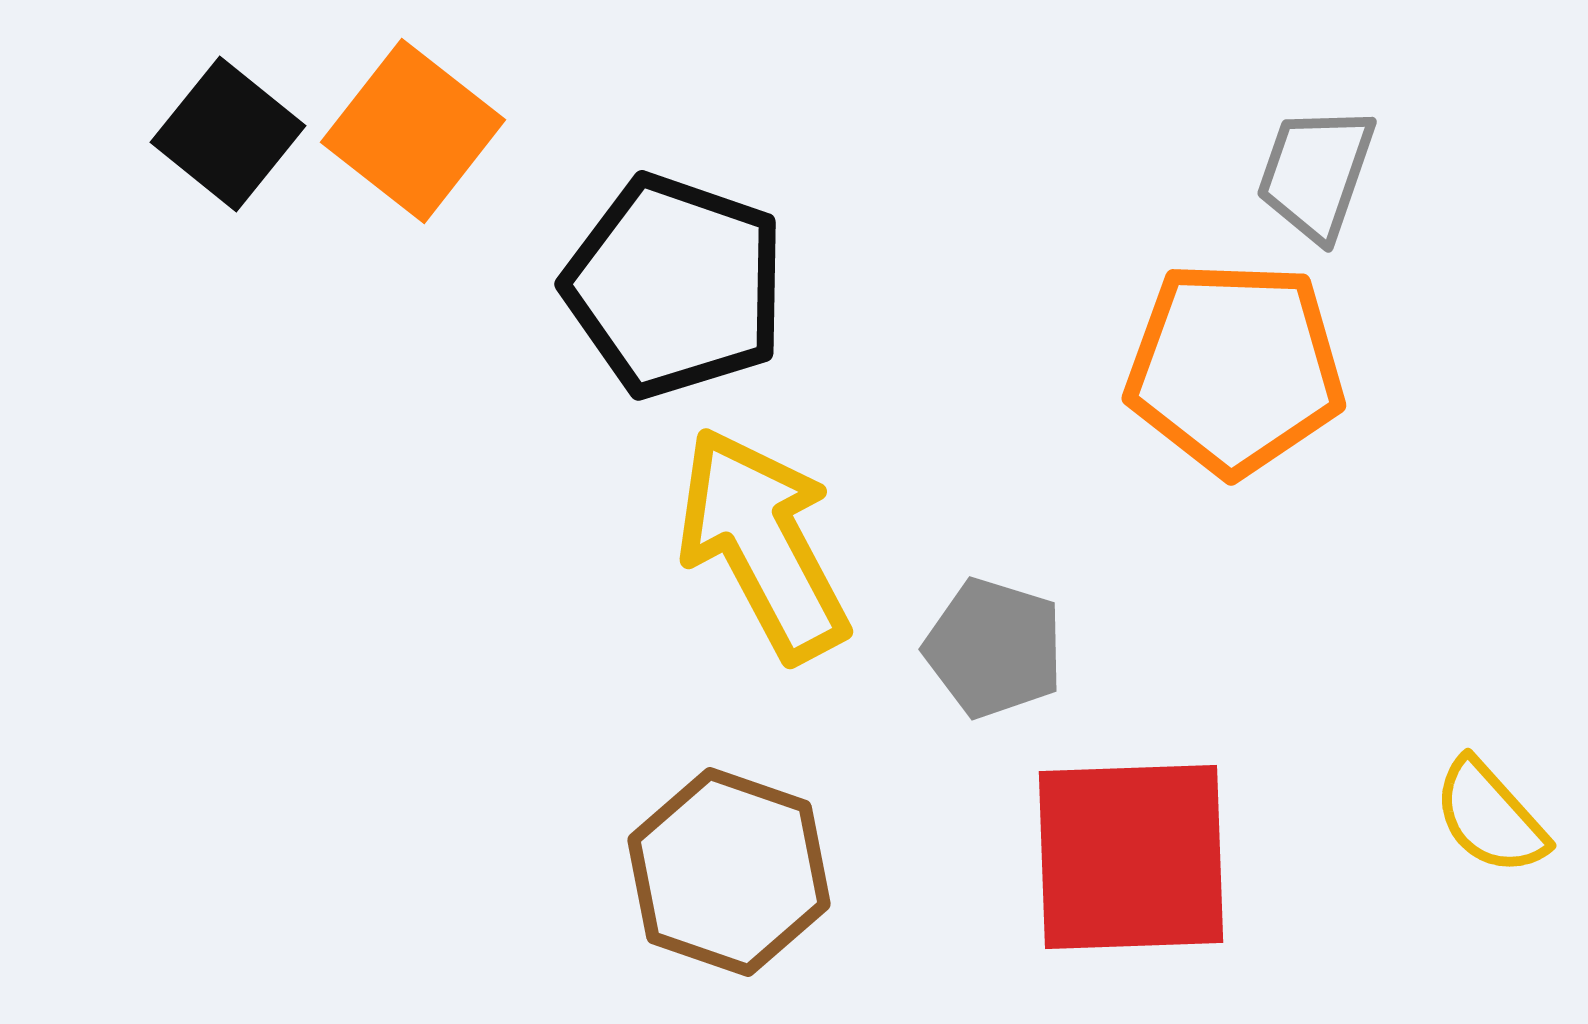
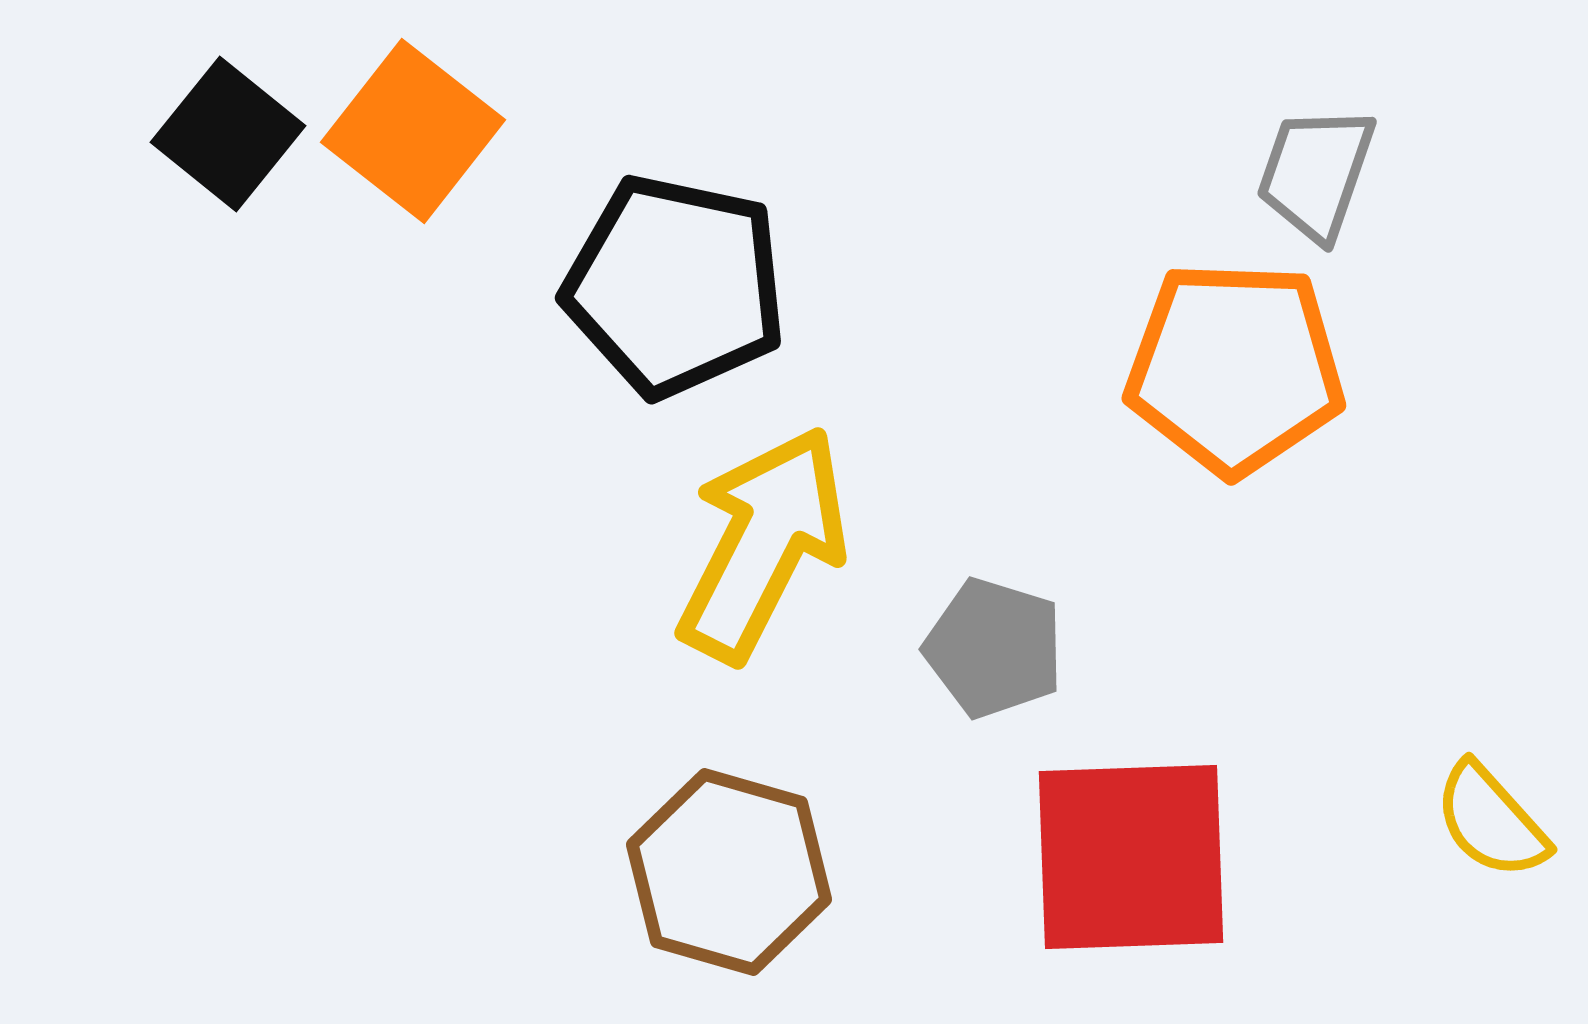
black pentagon: rotated 7 degrees counterclockwise
yellow arrow: rotated 55 degrees clockwise
yellow semicircle: moved 1 px right, 4 px down
brown hexagon: rotated 3 degrees counterclockwise
